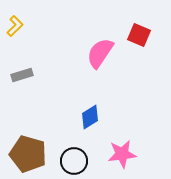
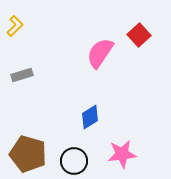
red square: rotated 25 degrees clockwise
